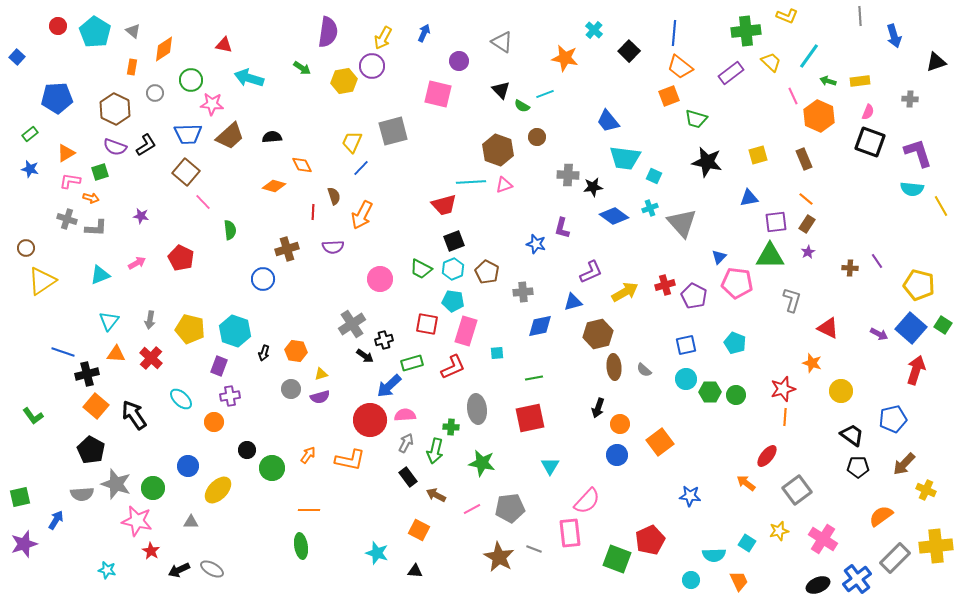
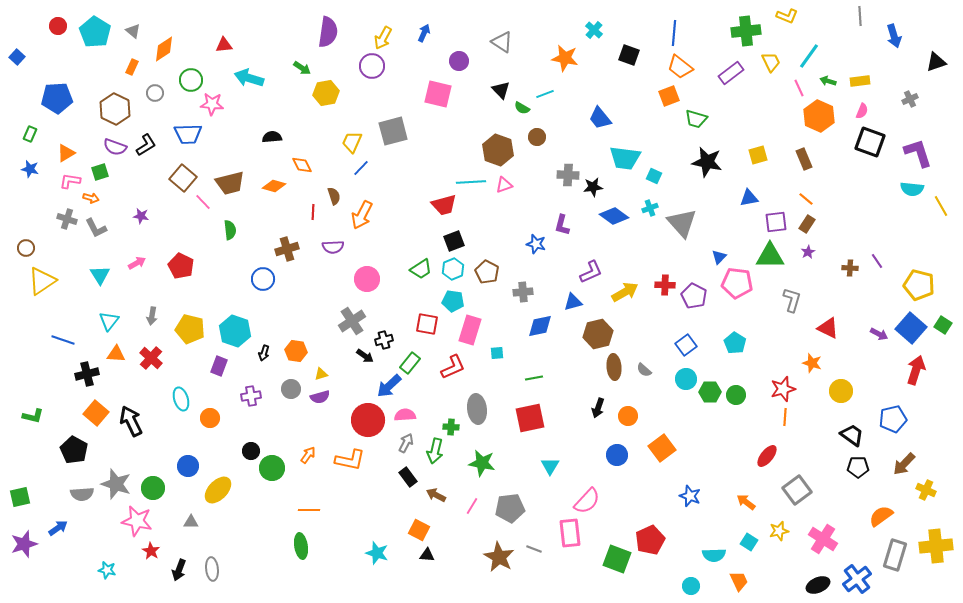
red triangle at (224, 45): rotated 18 degrees counterclockwise
black square at (629, 51): moved 4 px down; rotated 25 degrees counterclockwise
yellow trapezoid at (771, 62): rotated 20 degrees clockwise
orange rectangle at (132, 67): rotated 14 degrees clockwise
yellow hexagon at (344, 81): moved 18 px left, 12 px down
pink line at (793, 96): moved 6 px right, 8 px up
gray cross at (910, 99): rotated 28 degrees counterclockwise
green semicircle at (522, 106): moved 2 px down
pink semicircle at (868, 112): moved 6 px left, 1 px up
blue trapezoid at (608, 121): moved 8 px left, 3 px up
green rectangle at (30, 134): rotated 28 degrees counterclockwise
brown trapezoid at (230, 136): moved 47 px down; rotated 28 degrees clockwise
brown square at (186, 172): moved 3 px left, 6 px down
gray L-shape at (96, 228): rotated 60 degrees clockwise
purple L-shape at (562, 228): moved 3 px up
red pentagon at (181, 258): moved 8 px down
green trapezoid at (421, 269): rotated 60 degrees counterclockwise
cyan triangle at (100, 275): rotated 40 degrees counterclockwise
pink circle at (380, 279): moved 13 px left
red cross at (665, 285): rotated 18 degrees clockwise
gray arrow at (150, 320): moved 2 px right, 4 px up
gray cross at (352, 324): moved 3 px up
pink rectangle at (466, 331): moved 4 px right, 1 px up
cyan pentagon at (735, 343): rotated 10 degrees clockwise
blue square at (686, 345): rotated 25 degrees counterclockwise
blue line at (63, 352): moved 12 px up
green rectangle at (412, 363): moved 2 px left; rotated 35 degrees counterclockwise
purple cross at (230, 396): moved 21 px right
cyan ellipse at (181, 399): rotated 30 degrees clockwise
orange square at (96, 406): moved 7 px down
black arrow at (134, 415): moved 3 px left, 6 px down; rotated 8 degrees clockwise
green L-shape at (33, 416): rotated 40 degrees counterclockwise
red circle at (370, 420): moved 2 px left
orange circle at (214, 422): moved 4 px left, 4 px up
orange circle at (620, 424): moved 8 px right, 8 px up
orange square at (660, 442): moved 2 px right, 6 px down
black pentagon at (91, 450): moved 17 px left
black circle at (247, 450): moved 4 px right, 1 px down
orange arrow at (746, 483): moved 19 px down
blue star at (690, 496): rotated 15 degrees clockwise
pink line at (472, 509): moved 3 px up; rotated 30 degrees counterclockwise
blue arrow at (56, 520): moved 2 px right, 8 px down; rotated 24 degrees clockwise
cyan square at (747, 543): moved 2 px right, 1 px up
gray rectangle at (895, 558): moved 3 px up; rotated 28 degrees counterclockwise
gray ellipse at (212, 569): rotated 55 degrees clockwise
black arrow at (179, 570): rotated 45 degrees counterclockwise
black triangle at (415, 571): moved 12 px right, 16 px up
cyan circle at (691, 580): moved 6 px down
